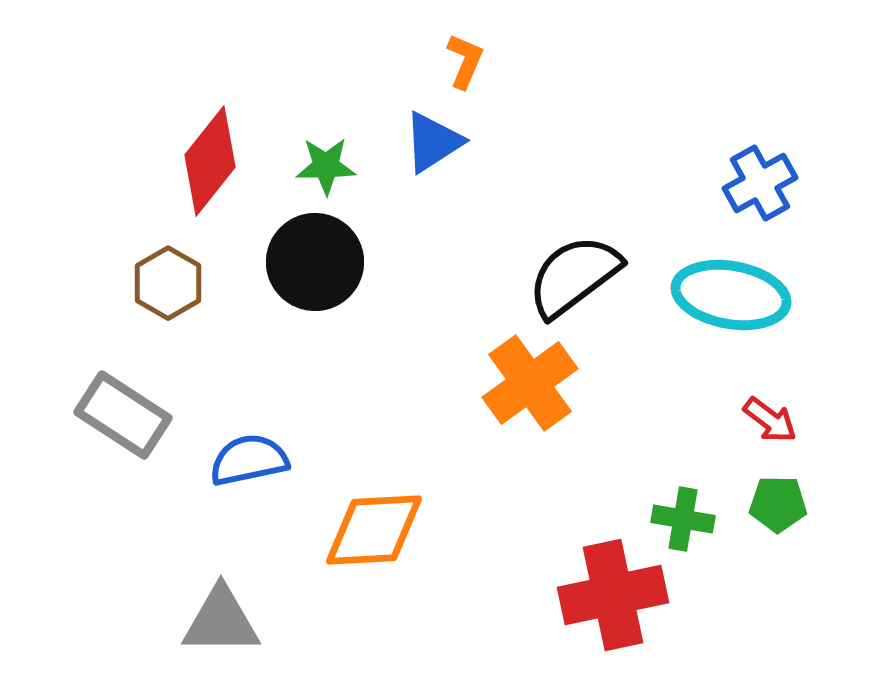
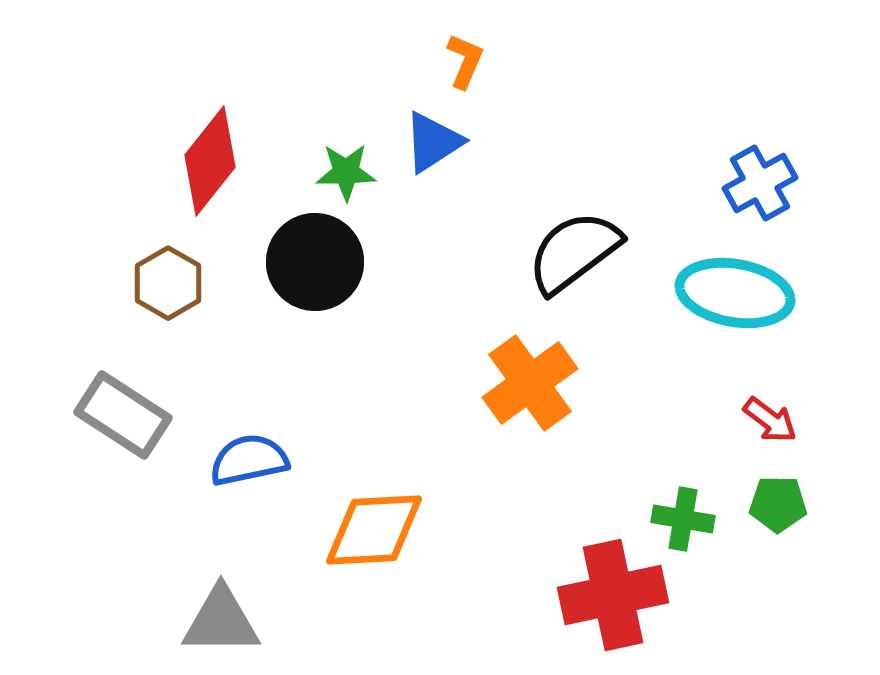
green star: moved 20 px right, 6 px down
black semicircle: moved 24 px up
cyan ellipse: moved 4 px right, 2 px up
